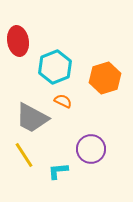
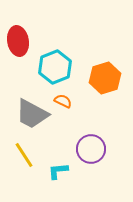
gray trapezoid: moved 4 px up
